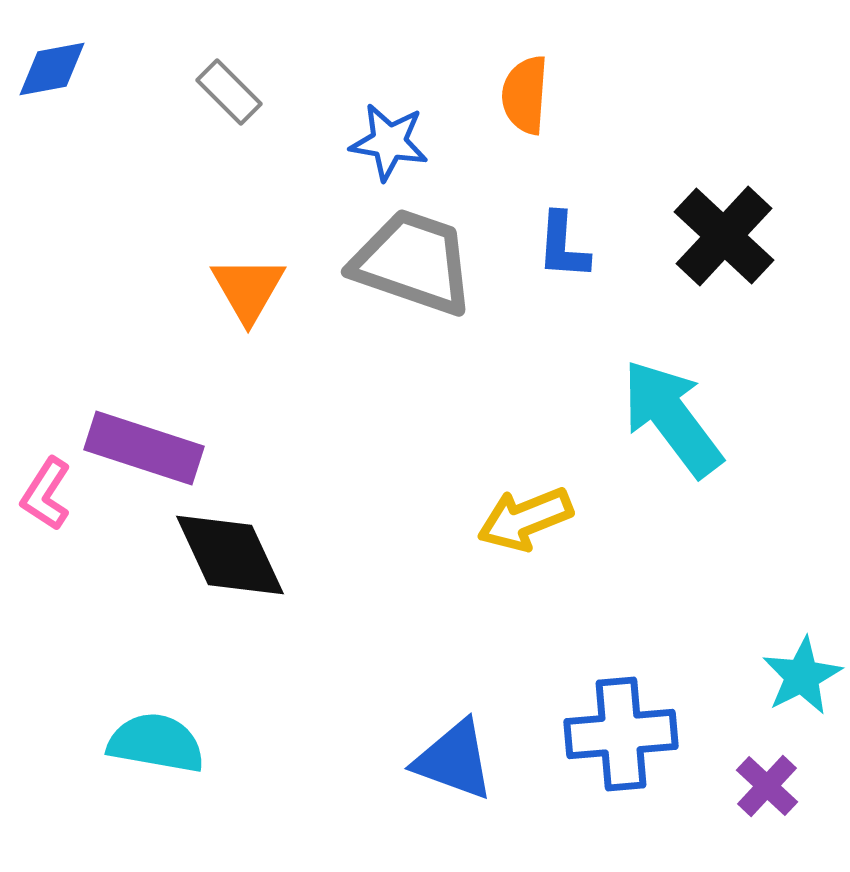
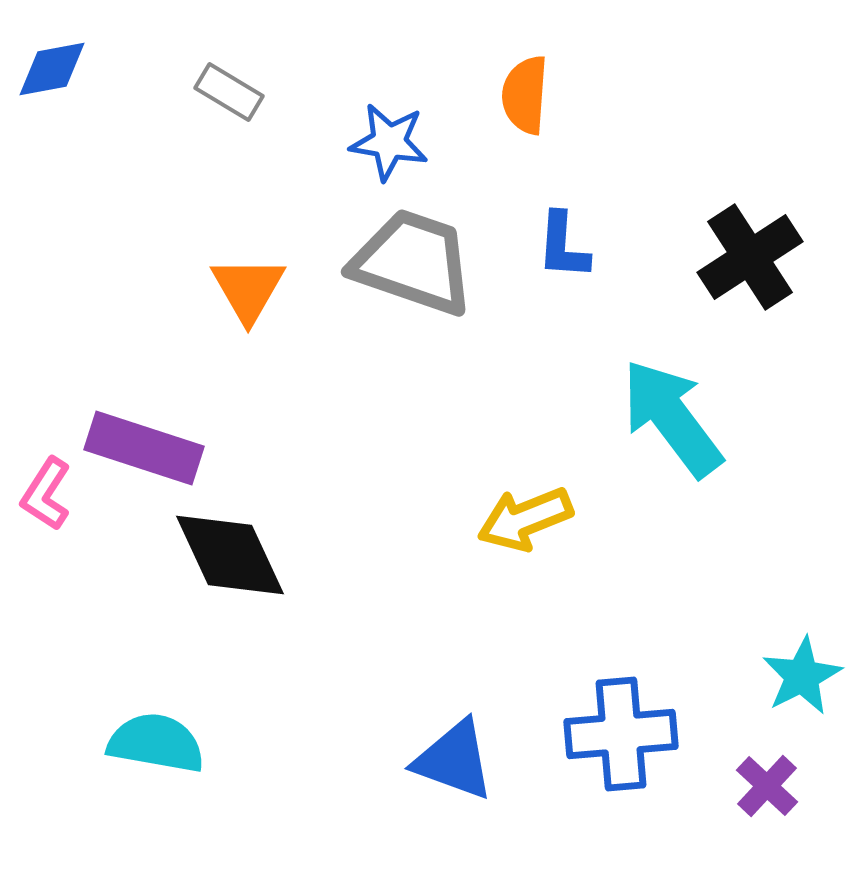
gray rectangle: rotated 14 degrees counterclockwise
black cross: moved 26 px right, 21 px down; rotated 14 degrees clockwise
